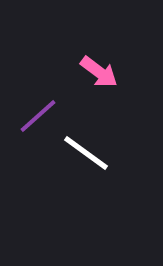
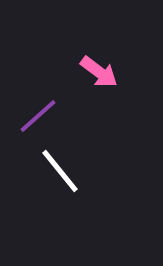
white line: moved 26 px left, 18 px down; rotated 15 degrees clockwise
